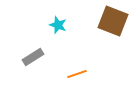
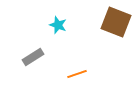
brown square: moved 3 px right, 1 px down
